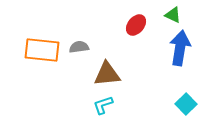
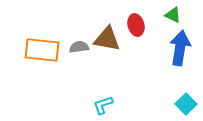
red ellipse: rotated 55 degrees counterclockwise
brown triangle: moved 35 px up; rotated 16 degrees clockwise
